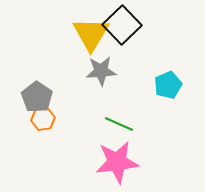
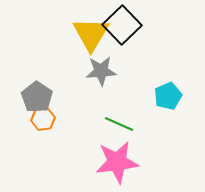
cyan pentagon: moved 11 px down
